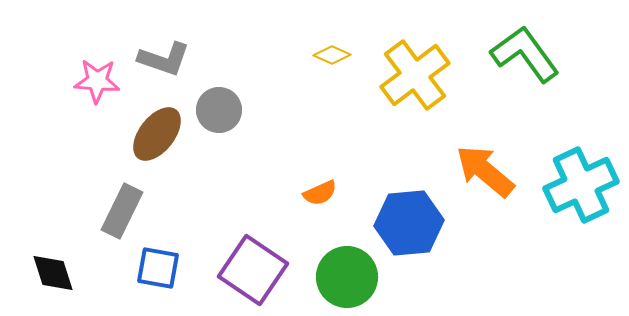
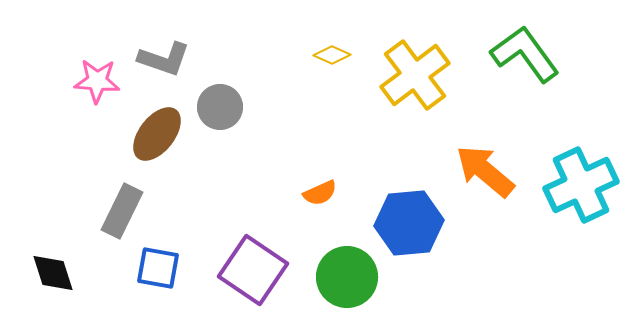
gray circle: moved 1 px right, 3 px up
